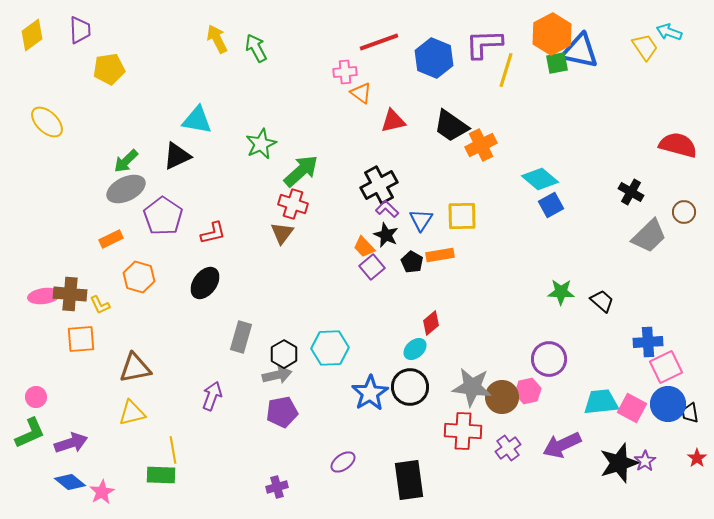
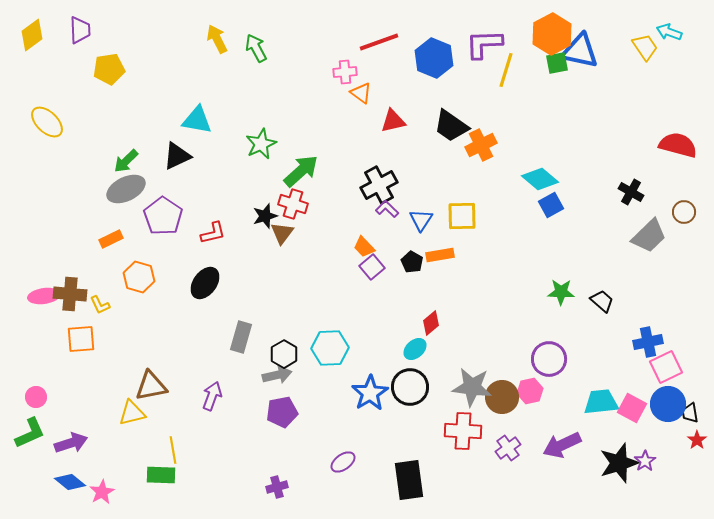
black star at (386, 235): moved 121 px left, 19 px up; rotated 30 degrees clockwise
blue cross at (648, 342): rotated 8 degrees counterclockwise
brown triangle at (135, 368): moved 16 px right, 18 px down
pink hexagon at (528, 391): moved 2 px right
red star at (697, 458): moved 18 px up
